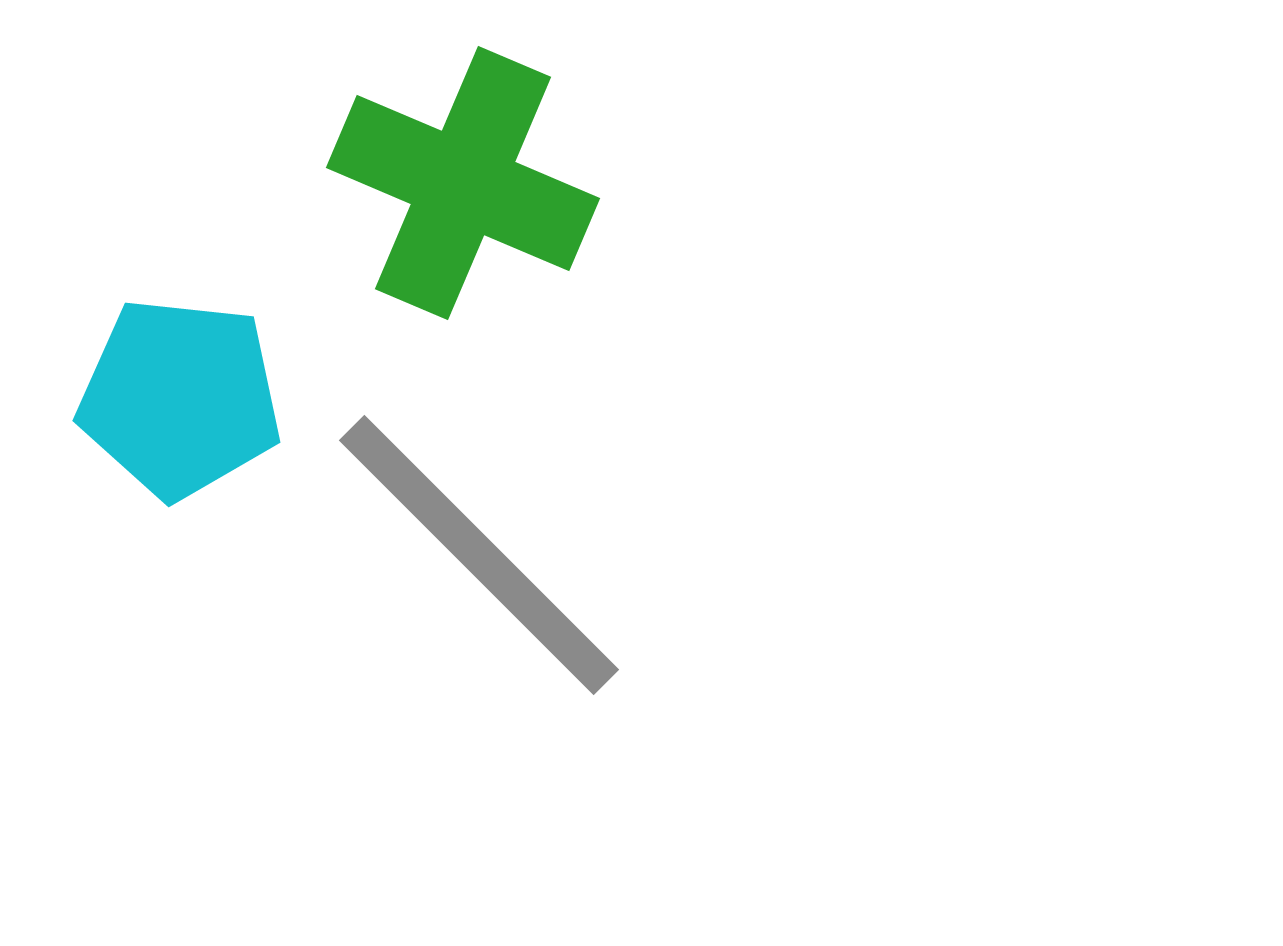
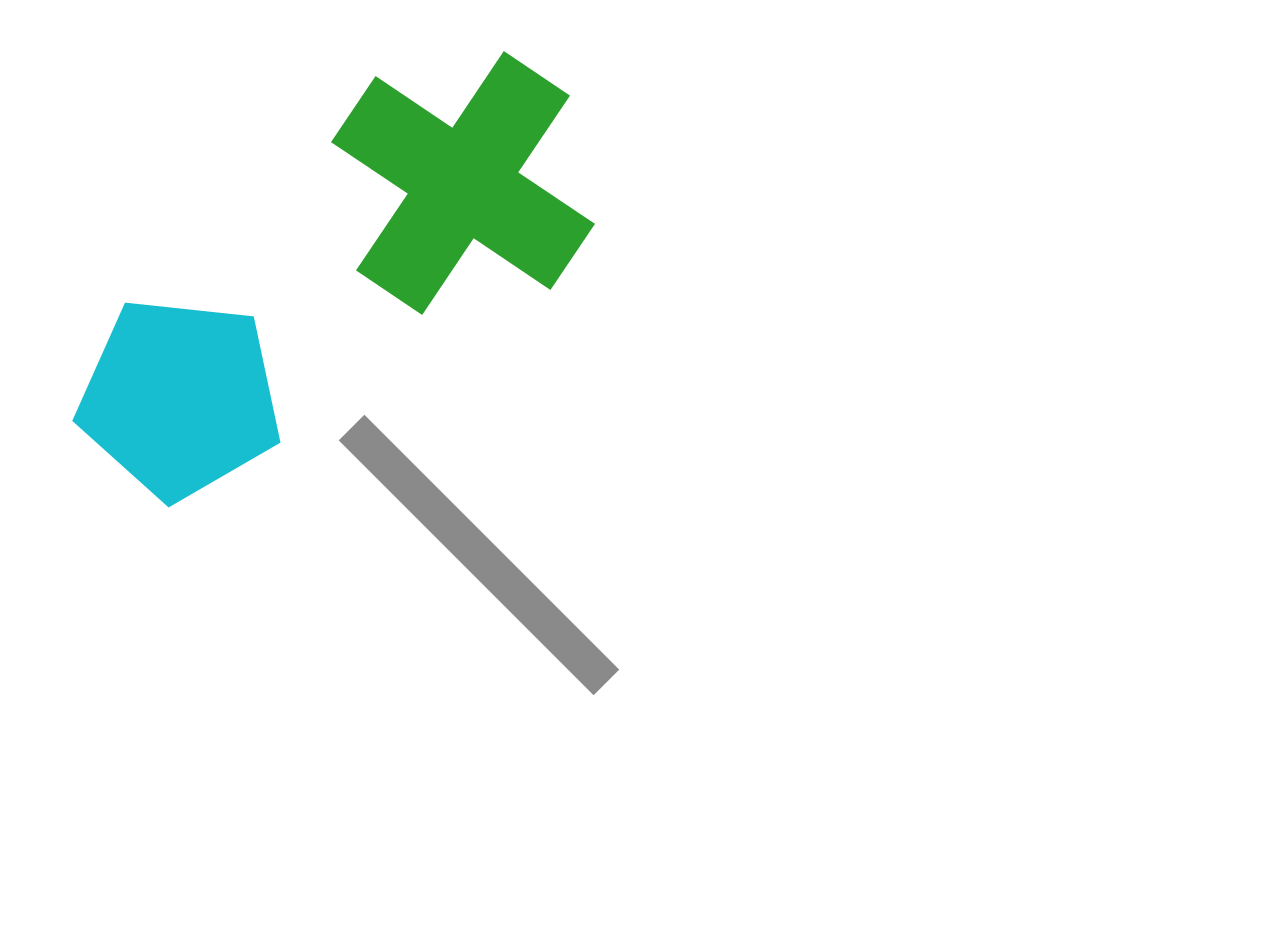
green cross: rotated 11 degrees clockwise
